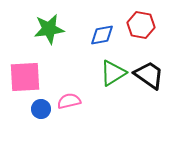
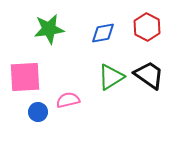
red hexagon: moved 6 px right, 2 px down; rotated 16 degrees clockwise
blue diamond: moved 1 px right, 2 px up
green triangle: moved 2 px left, 4 px down
pink semicircle: moved 1 px left, 1 px up
blue circle: moved 3 px left, 3 px down
